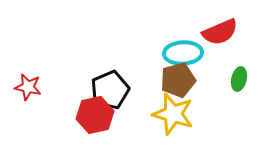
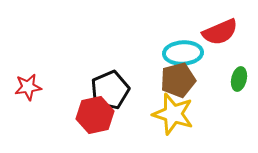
red star: rotated 20 degrees counterclockwise
